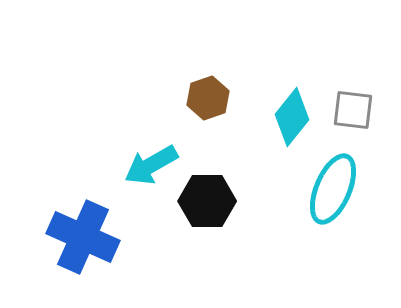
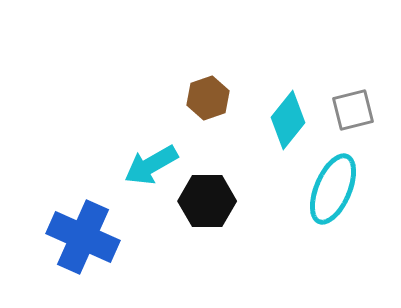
gray square: rotated 21 degrees counterclockwise
cyan diamond: moved 4 px left, 3 px down
